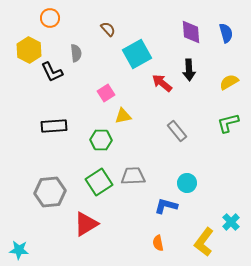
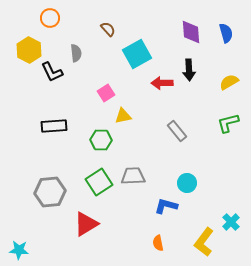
red arrow: rotated 40 degrees counterclockwise
